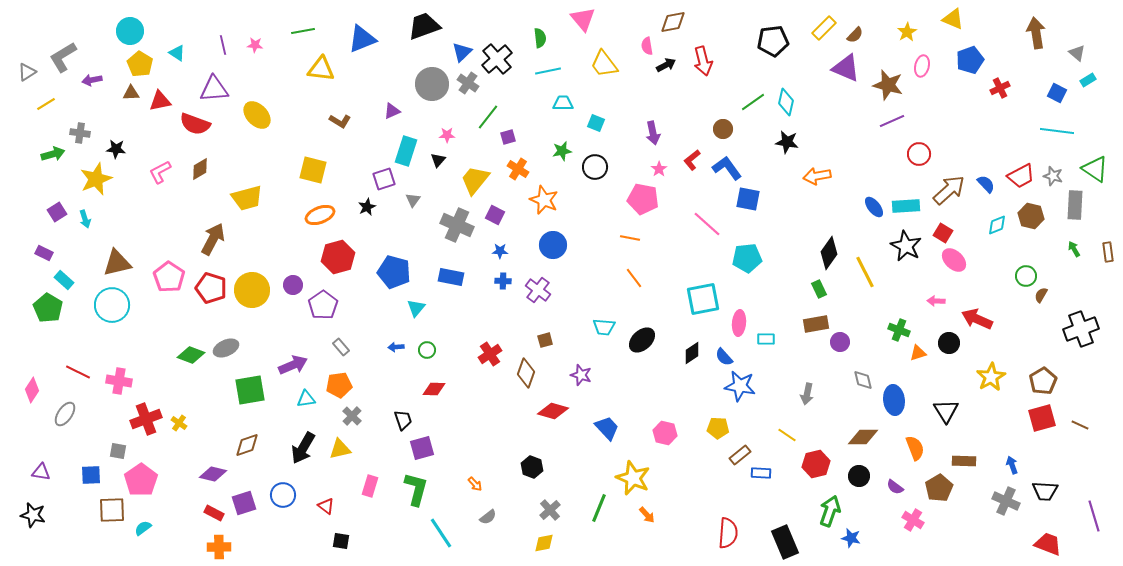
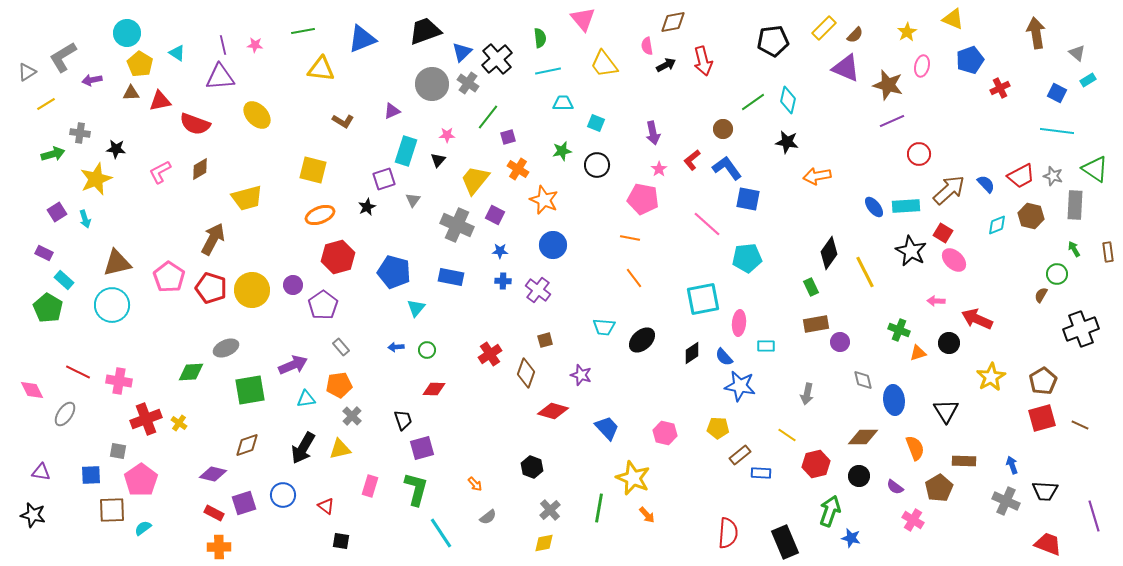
black trapezoid at (424, 26): moved 1 px right, 5 px down
cyan circle at (130, 31): moved 3 px left, 2 px down
purple triangle at (214, 89): moved 6 px right, 12 px up
cyan diamond at (786, 102): moved 2 px right, 2 px up
brown L-shape at (340, 121): moved 3 px right
black circle at (595, 167): moved 2 px right, 2 px up
black star at (906, 246): moved 5 px right, 5 px down
green circle at (1026, 276): moved 31 px right, 2 px up
green rectangle at (819, 289): moved 8 px left, 2 px up
cyan rectangle at (766, 339): moved 7 px down
green diamond at (191, 355): moved 17 px down; rotated 24 degrees counterclockwise
pink diamond at (32, 390): rotated 60 degrees counterclockwise
green line at (599, 508): rotated 12 degrees counterclockwise
